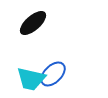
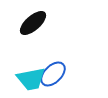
cyan trapezoid: rotated 24 degrees counterclockwise
